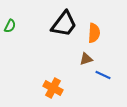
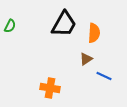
black trapezoid: rotated 8 degrees counterclockwise
brown triangle: rotated 16 degrees counterclockwise
blue line: moved 1 px right, 1 px down
orange cross: moved 3 px left; rotated 18 degrees counterclockwise
